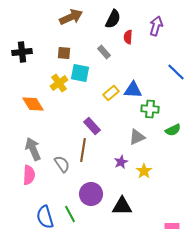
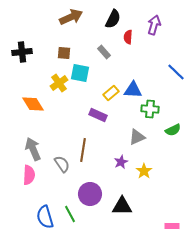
purple arrow: moved 2 px left, 1 px up
purple rectangle: moved 6 px right, 11 px up; rotated 24 degrees counterclockwise
purple circle: moved 1 px left
